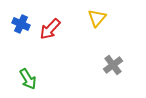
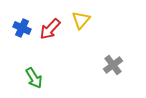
yellow triangle: moved 16 px left, 2 px down
blue cross: moved 1 px right, 4 px down
green arrow: moved 6 px right, 1 px up
